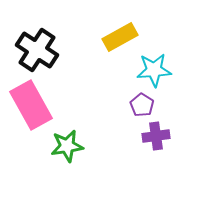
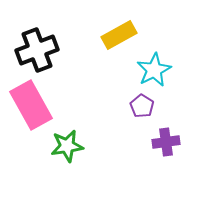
yellow rectangle: moved 1 px left, 2 px up
black cross: rotated 36 degrees clockwise
cyan star: rotated 24 degrees counterclockwise
purple pentagon: moved 1 px down
purple cross: moved 10 px right, 6 px down
